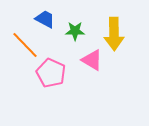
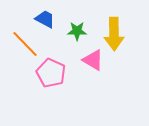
green star: moved 2 px right
orange line: moved 1 px up
pink triangle: moved 1 px right
